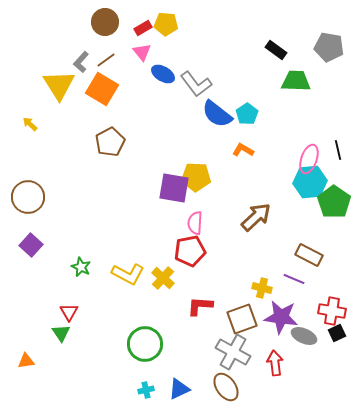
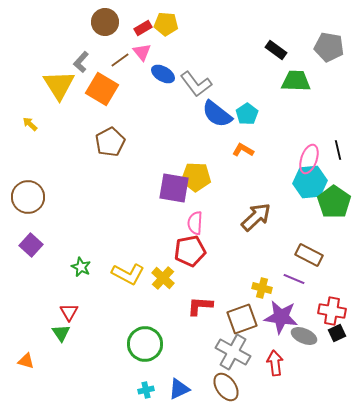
brown line at (106, 60): moved 14 px right
orange triangle at (26, 361): rotated 24 degrees clockwise
